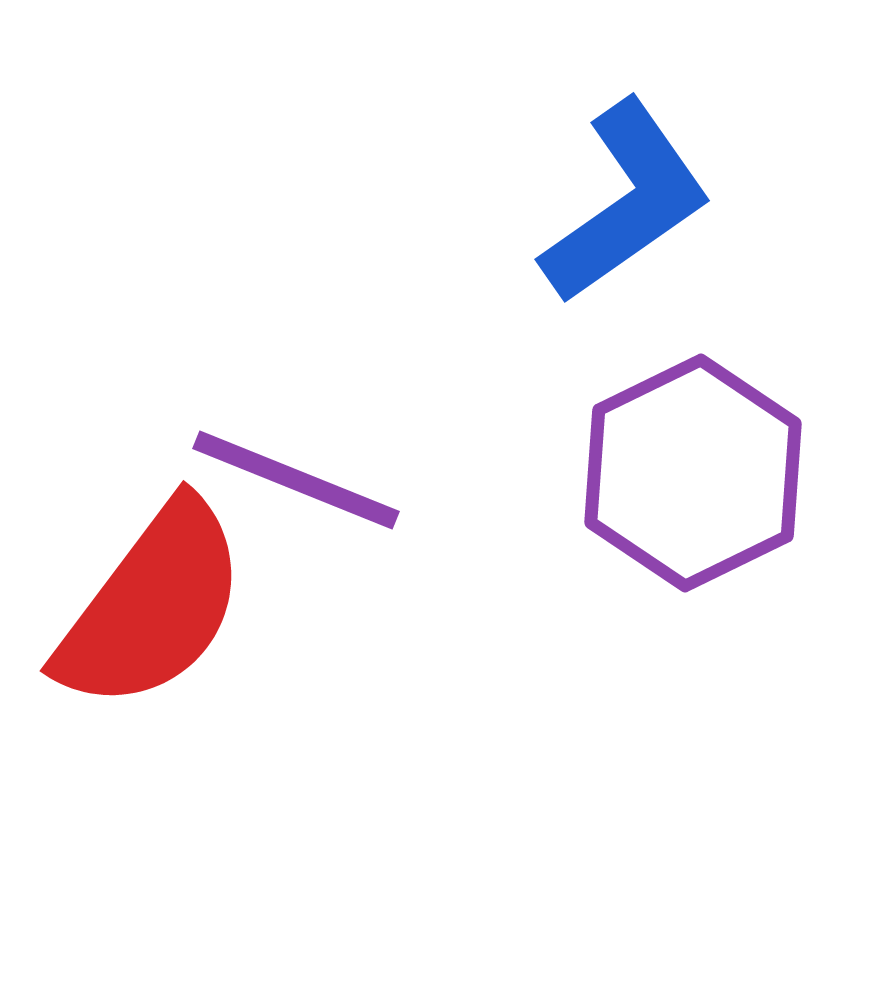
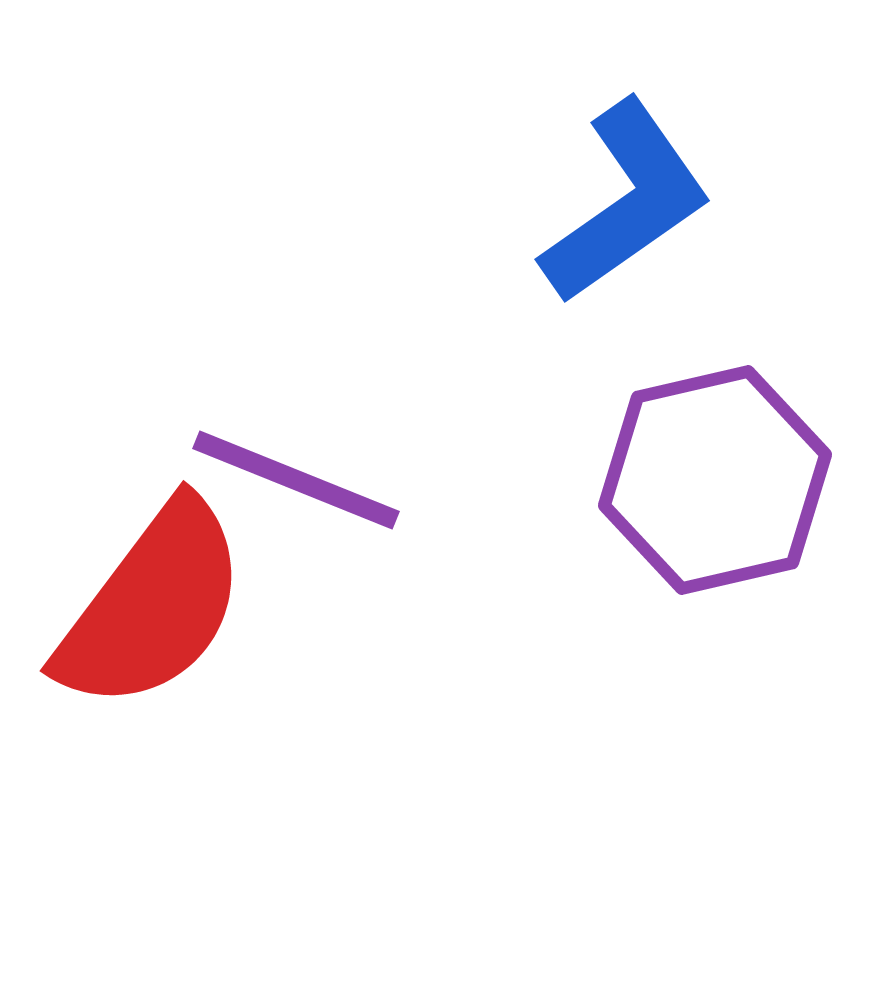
purple hexagon: moved 22 px right, 7 px down; rotated 13 degrees clockwise
